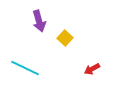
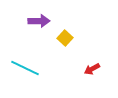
purple arrow: rotated 75 degrees counterclockwise
